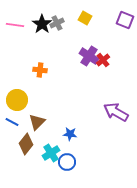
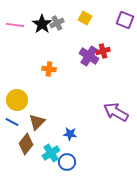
red cross: moved 9 px up; rotated 24 degrees clockwise
orange cross: moved 9 px right, 1 px up
